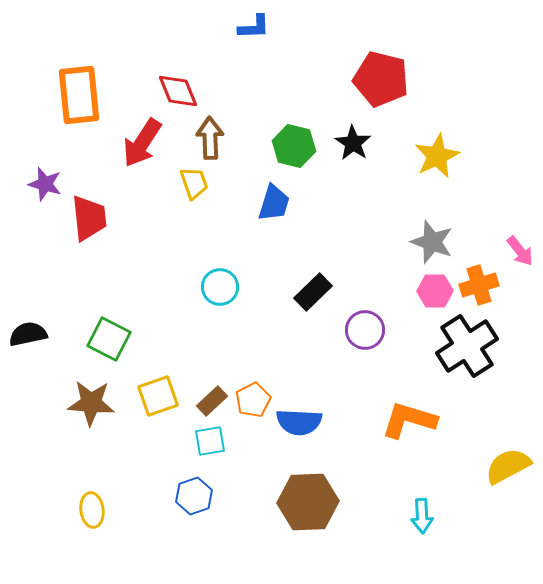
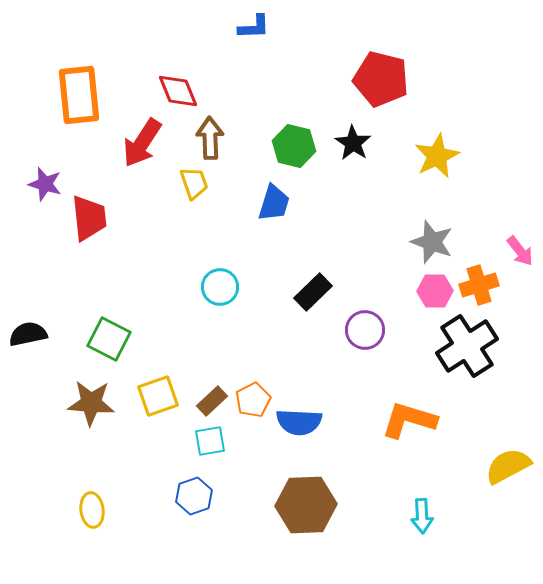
brown hexagon: moved 2 px left, 3 px down
